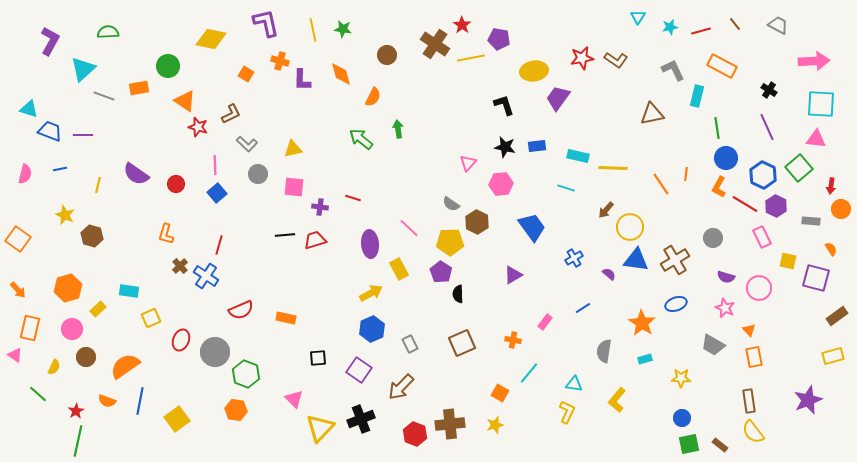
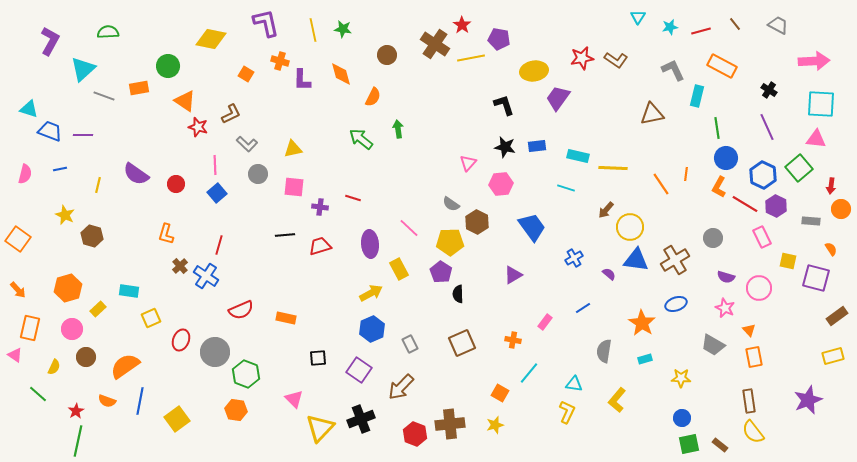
red trapezoid at (315, 240): moved 5 px right, 6 px down
